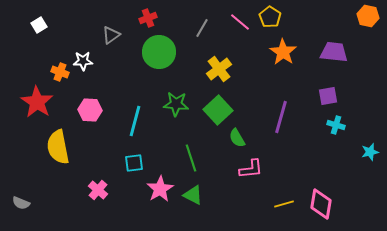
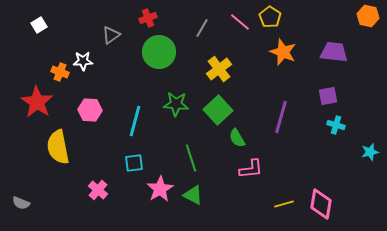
orange star: rotated 12 degrees counterclockwise
